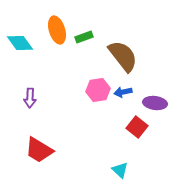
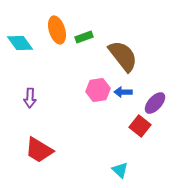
blue arrow: rotated 12 degrees clockwise
purple ellipse: rotated 55 degrees counterclockwise
red square: moved 3 px right, 1 px up
